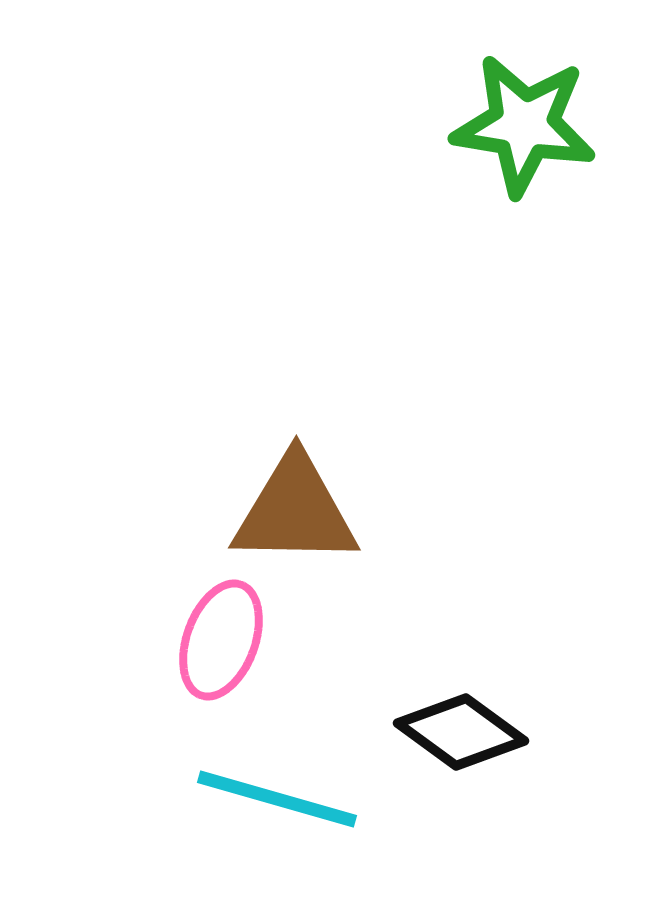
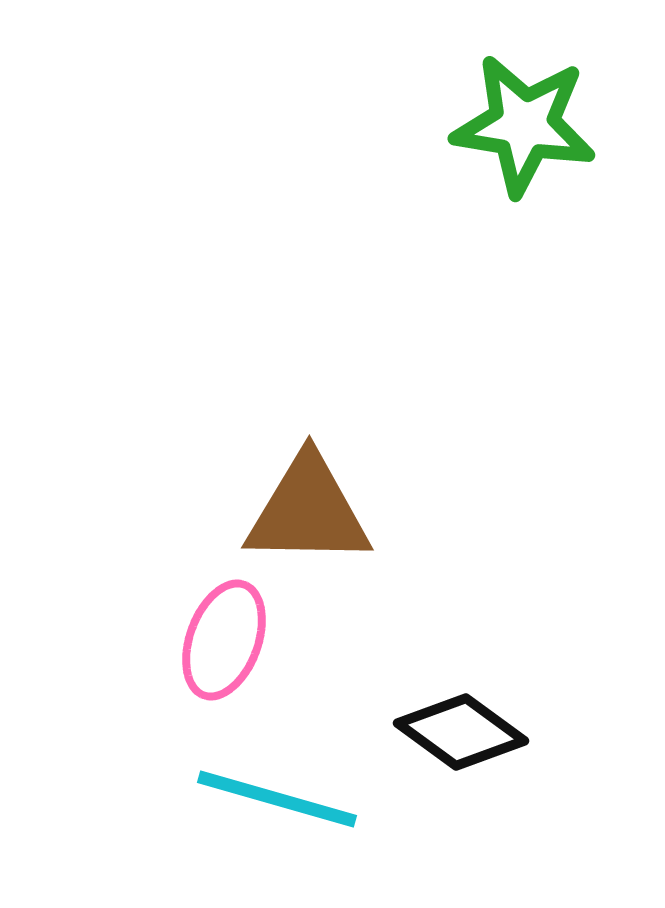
brown triangle: moved 13 px right
pink ellipse: moved 3 px right
